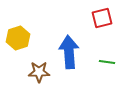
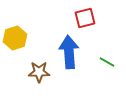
red square: moved 17 px left
yellow hexagon: moved 3 px left
green line: rotated 21 degrees clockwise
